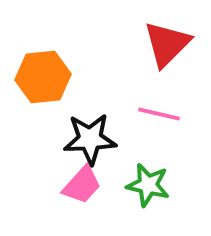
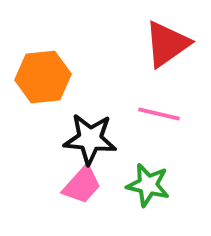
red triangle: rotated 10 degrees clockwise
black star: rotated 8 degrees clockwise
